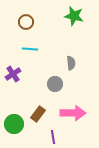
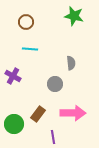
purple cross: moved 2 px down; rotated 28 degrees counterclockwise
